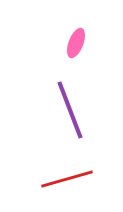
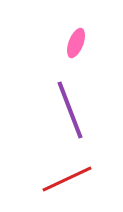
red line: rotated 9 degrees counterclockwise
